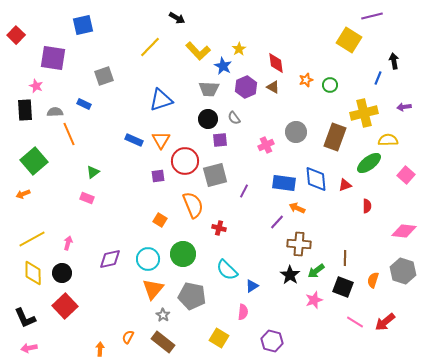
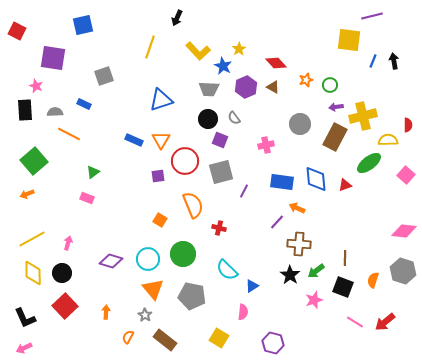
black arrow at (177, 18): rotated 84 degrees clockwise
red square at (16, 35): moved 1 px right, 4 px up; rotated 18 degrees counterclockwise
yellow square at (349, 40): rotated 25 degrees counterclockwise
yellow line at (150, 47): rotated 25 degrees counterclockwise
red diamond at (276, 63): rotated 35 degrees counterclockwise
blue line at (378, 78): moved 5 px left, 17 px up
purple arrow at (404, 107): moved 68 px left
yellow cross at (364, 113): moved 1 px left, 3 px down
gray circle at (296, 132): moved 4 px right, 8 px up
orange line at (69, 134): rotated 40 degrees counterclockwise
brown rectangle at (335, 137): rotated 8 degrees clockwise
purple square at (220, 140): rotated 28 degrees clockwise
pink cross at (266, 145): rotated 14 degrees clockwise
gray square at (215, 175): moved 6 px right, 3 px up
blue rectangle at (284, 183): moved 2 px left, 1 px up
orange arrow at (23, 194): moved 4 px right
red semicircle at (367, 206): moved 41 px right, 81 px up
purple diamond at (110, 259): moved 1 px right, 2 px down; rotated 30 degrees clockwise
orange triangle at (153, 289): rotated 20 degrees counterclockwise
gray star at (163, 315): moved 18 px left
purple hexagon at (272, 341): moved 1 px right, 2 px down
brown rectangle at (163, 342): moved 2 px right, 2 px up
pink arrow at (29, 348): moved 5 px left; rotated 14 degrees counterclockwise
orange arrow at (100, 349): moved 6 px right, 37 px up
